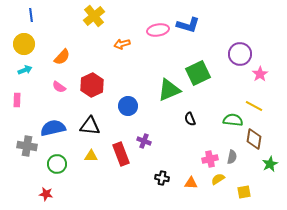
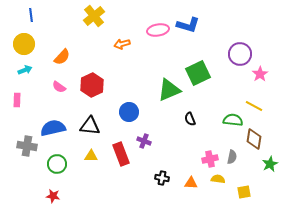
blue circle: moved 1 px right, 6 px down
yellow semicircle: rotated 40 degrees clockwise
red star: moved 7 px right, 2 px down
